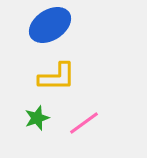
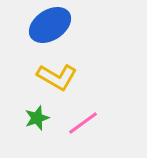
yellow L-shape: rotated 30 degrees clockwise
pink line: moved 1 px left
